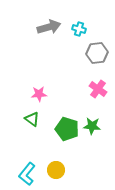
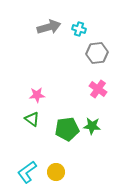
pink star: moved 2 px left, 1 px down
green pentagon: rotated 25 degrees counterclockwise
yellow circle: moved 2 px down
cyan L-shape: moved 2 px up; rotated 15 degrees clockwise
